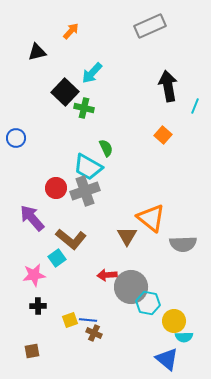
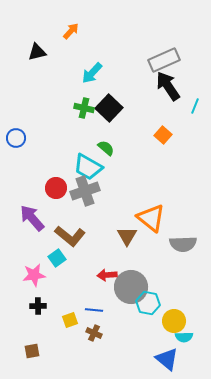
gray rectangle: moved 14 px right, 34 px down
black arrow: rotated 24 degrees counterclockwise
black square: moved 44 px right, 16 px down
green semicircle: rotated 24 degrees counterclockwise
brown L-shape: moved 1 px left, 3 px up
blue line: moved 6 px right, 10 px up
